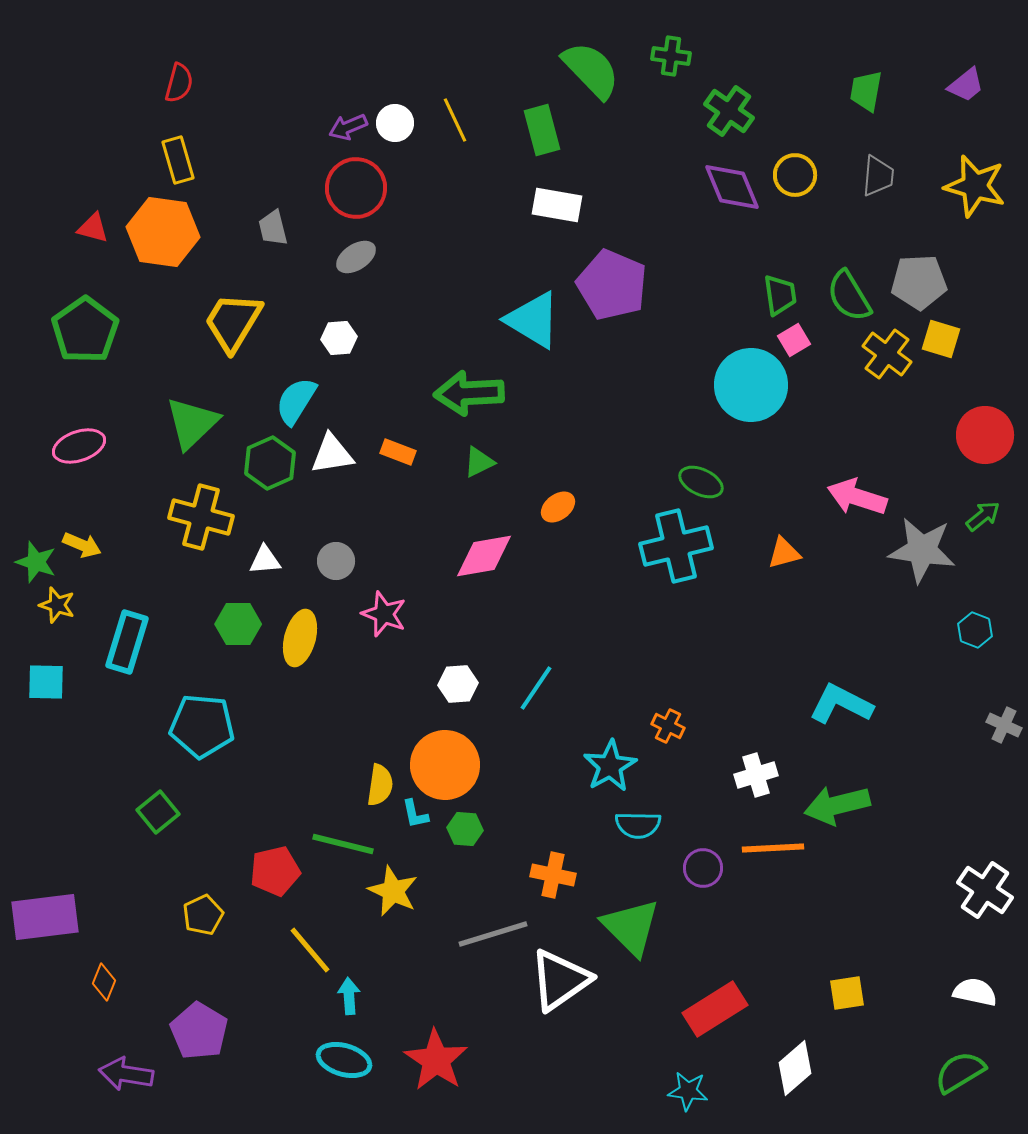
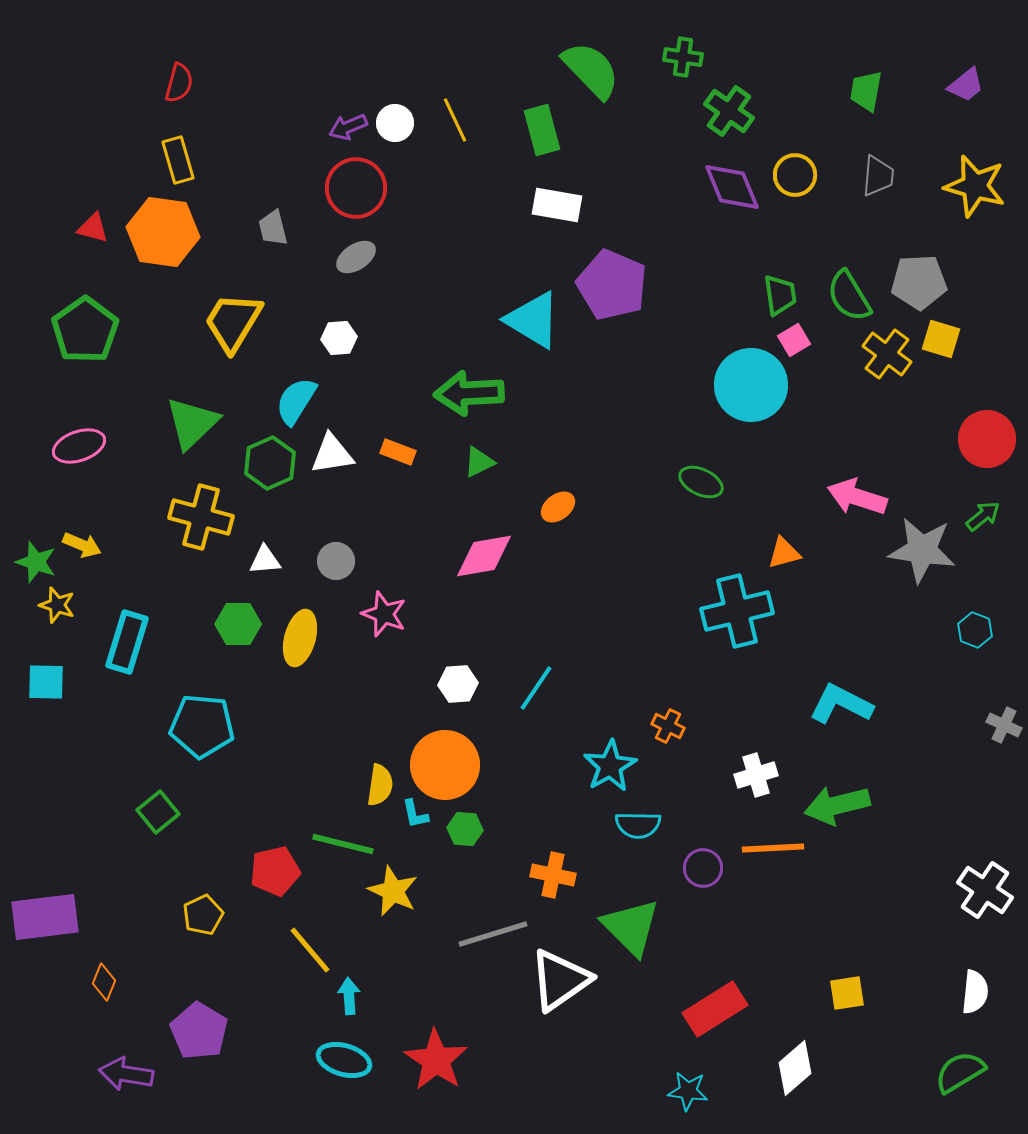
green cross at (671, 56): moved 12 px right, 1 px down
red circle at (985, 435): moved 2 px right, 4 px down
cyan cross at (676, 546): moved 61 px right, 65 px down
white semicircle at (975, 992): rotated 84 degrees clockwise
